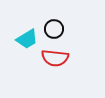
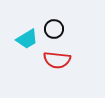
red semicircle: moved 2 px right, 2 px down
